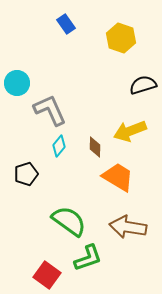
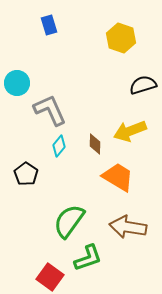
blue rectangle: moved 17 px left, 1 px down; rotated 18 degrees clockwise
brown diamond: moved 3 px up
black pentagon: rotated 20 degrees counterclockwise
green semicircle: rotated 90 degrees counterclockwise
red square: moved 3 px right, 2 px down
